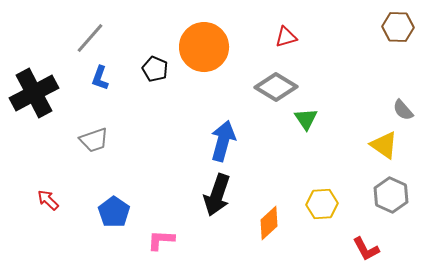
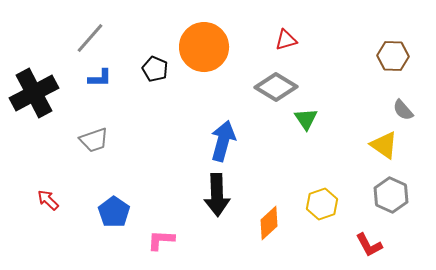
brown hexagon: moved 5 px left, 29 px down
red triangle: moved 3 px down
blue L-shape: rotated 110 degrees counterclockwise
black arrow: rotated 21 degrees counterclockwise
yellow hexagon: rotated 16 degrees counterclockwise
red L-shape: moved 3 px right, 4 px up
